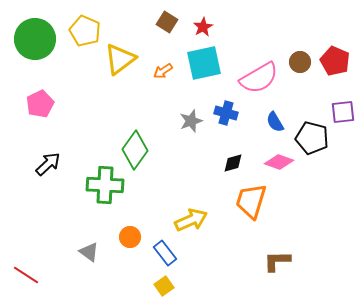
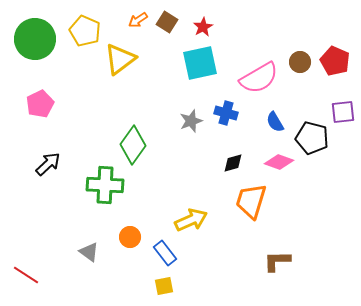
cyan square: moved 4 px left
orange arrow: moved 25 px left, 51 px up
green diamond: moved 2 px left, 5 px up
yellow square: rotated 24 degrees clockwise
